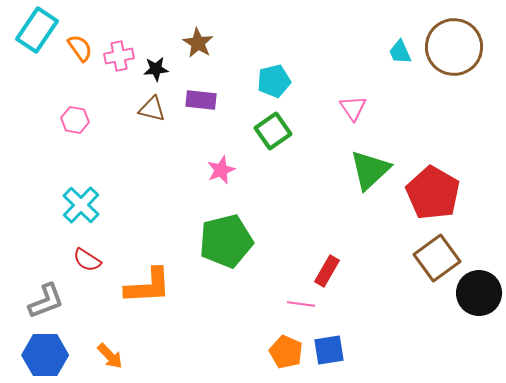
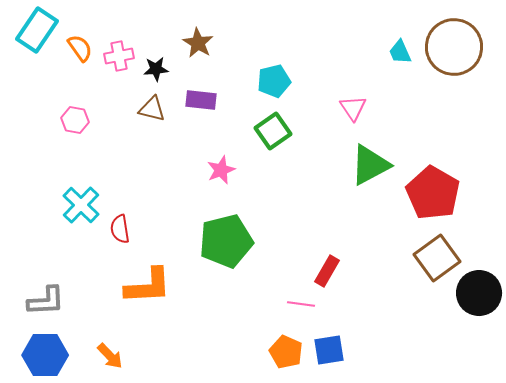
green triangle: moved 5 px up; rotated 15 degrees clockwise
red semicircle: moved 33 px right, 31 px up; rotated 48 degrees clockwise
gray L-shape: rotated 18 degrees clockwise
